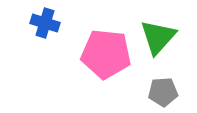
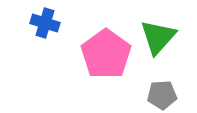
pink pentagon: rotated 30 degrees clockwise
gray pentagon: moved 1 px left, 3 px down
